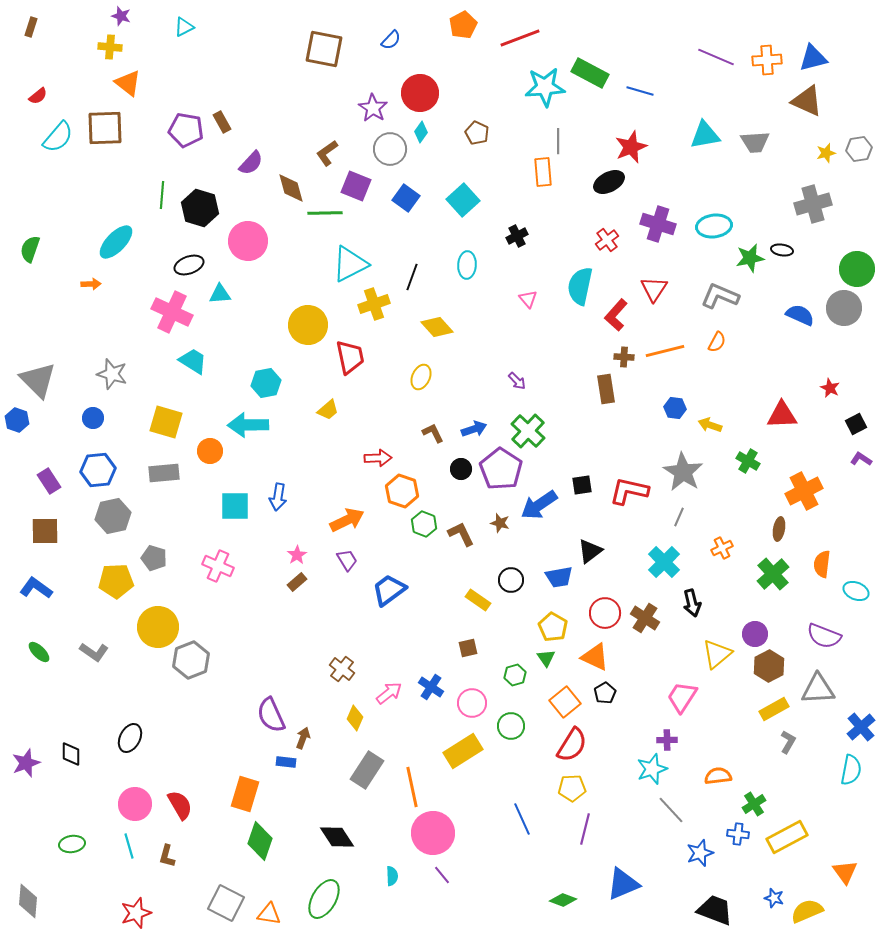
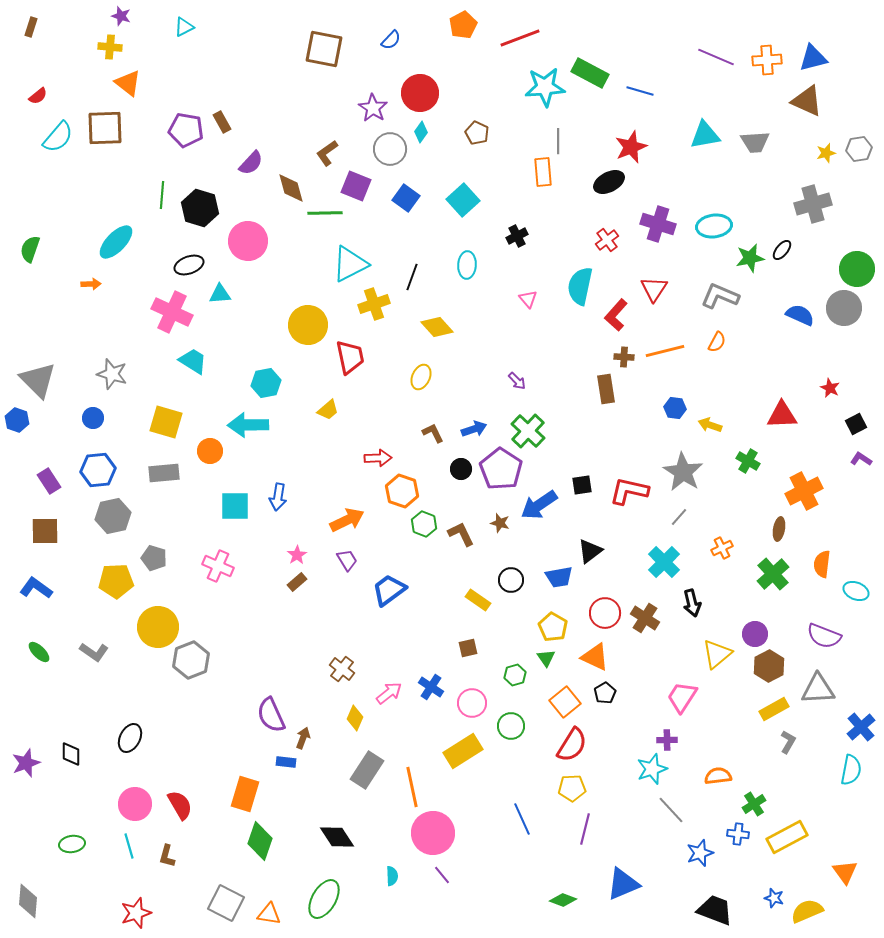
black ellipse at (782, 250): rotated 60 degrees counterclockwise
gray line at (679, 517): rotated 18 degrees clockwise
